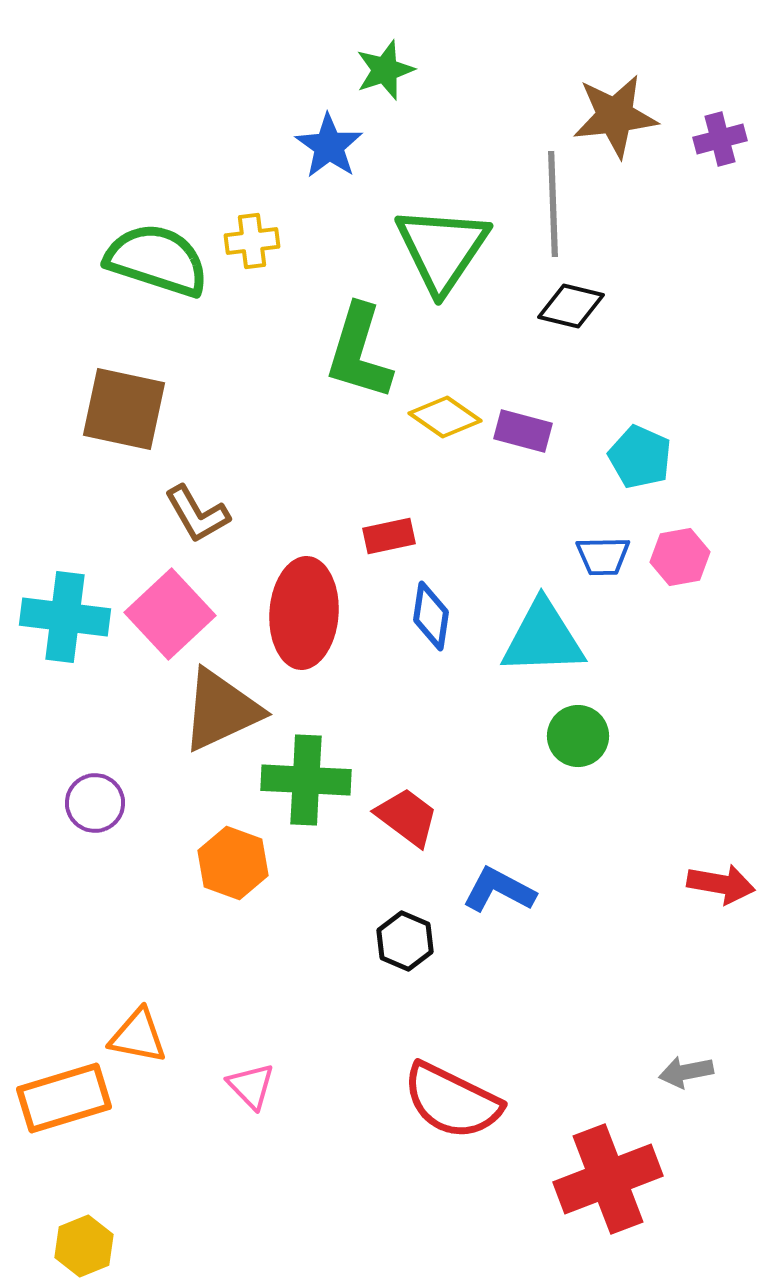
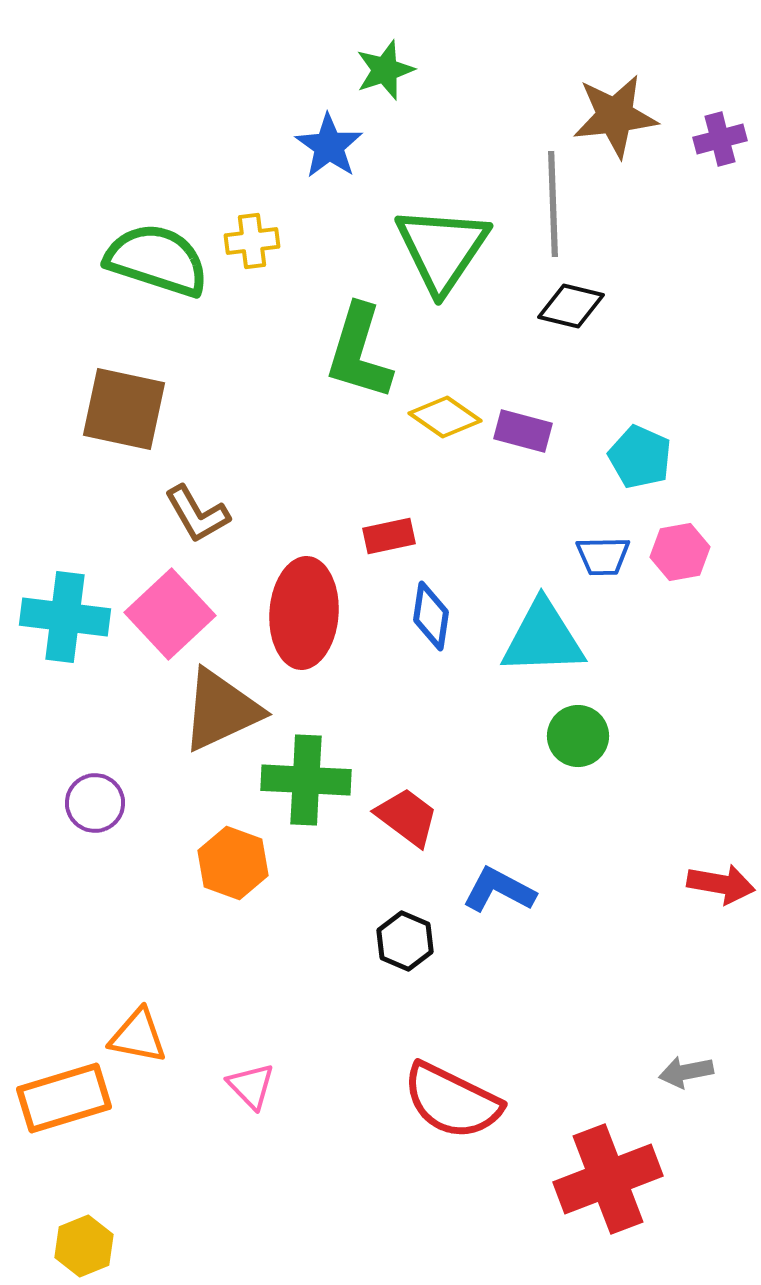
pink hexagon: moved 5 px up
